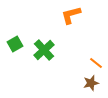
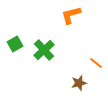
brown star: moved 12 px left
